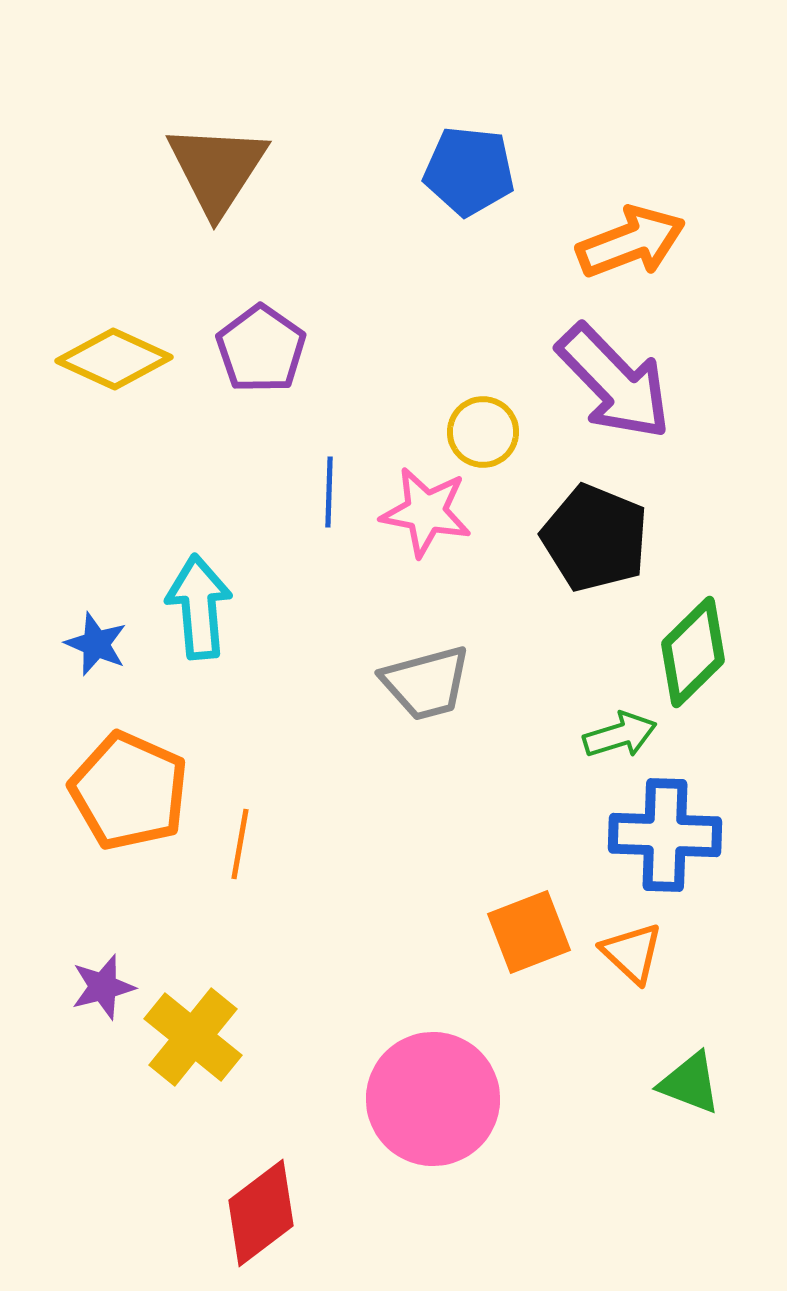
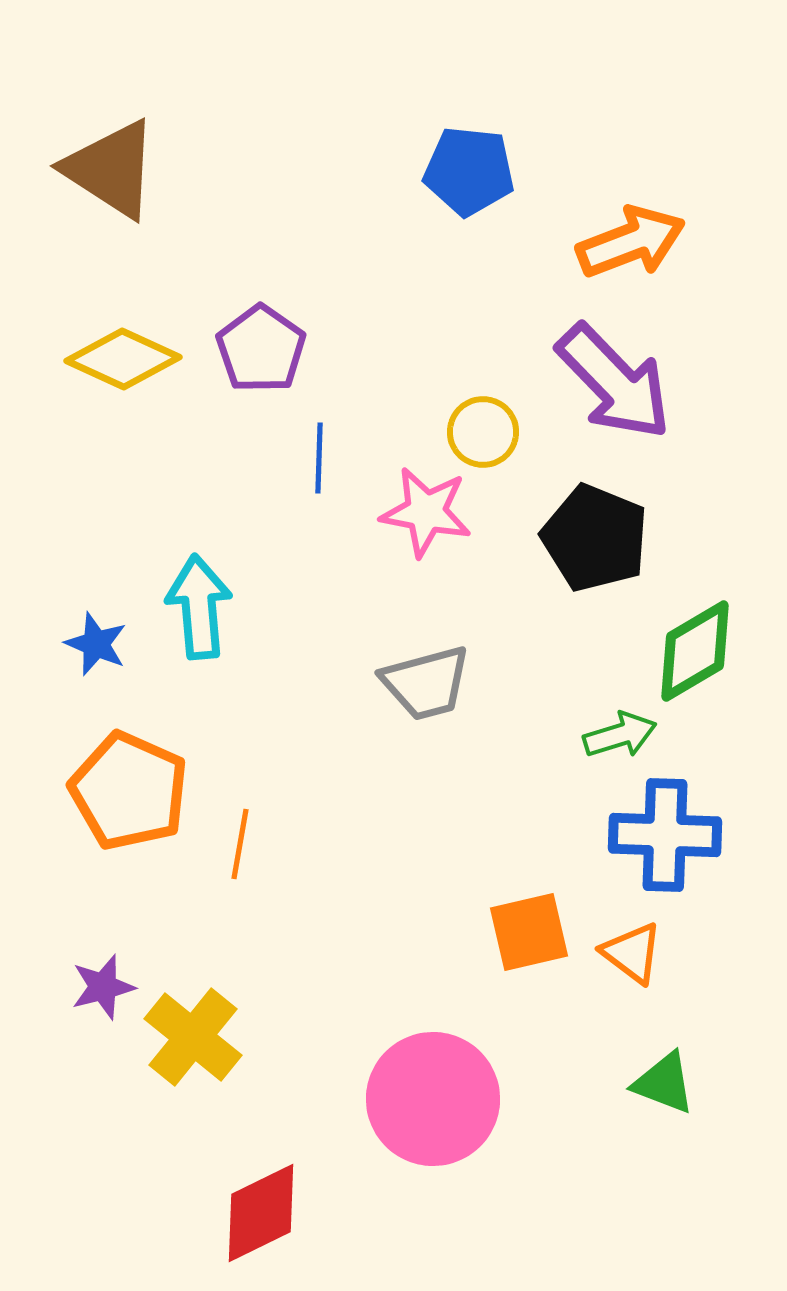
brown triangle: moved 106 px left; rotated 30 degrees counterclockwise
yellow diamond: moved 9 px right
blue line: moved 10 px left, 34 px up
green diamond: moved 2 px right, 1 px up; rotated 14 degrees clockwise
orange square: rotated 8 degrees clockwise
orange triangle: rotated 6 degrees counterclockwise
green triangle: moved 26 px left
red diamond: rotated 11 degrees clockwise
